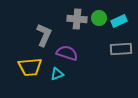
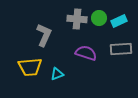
purple semicircle: moved 19 px right
